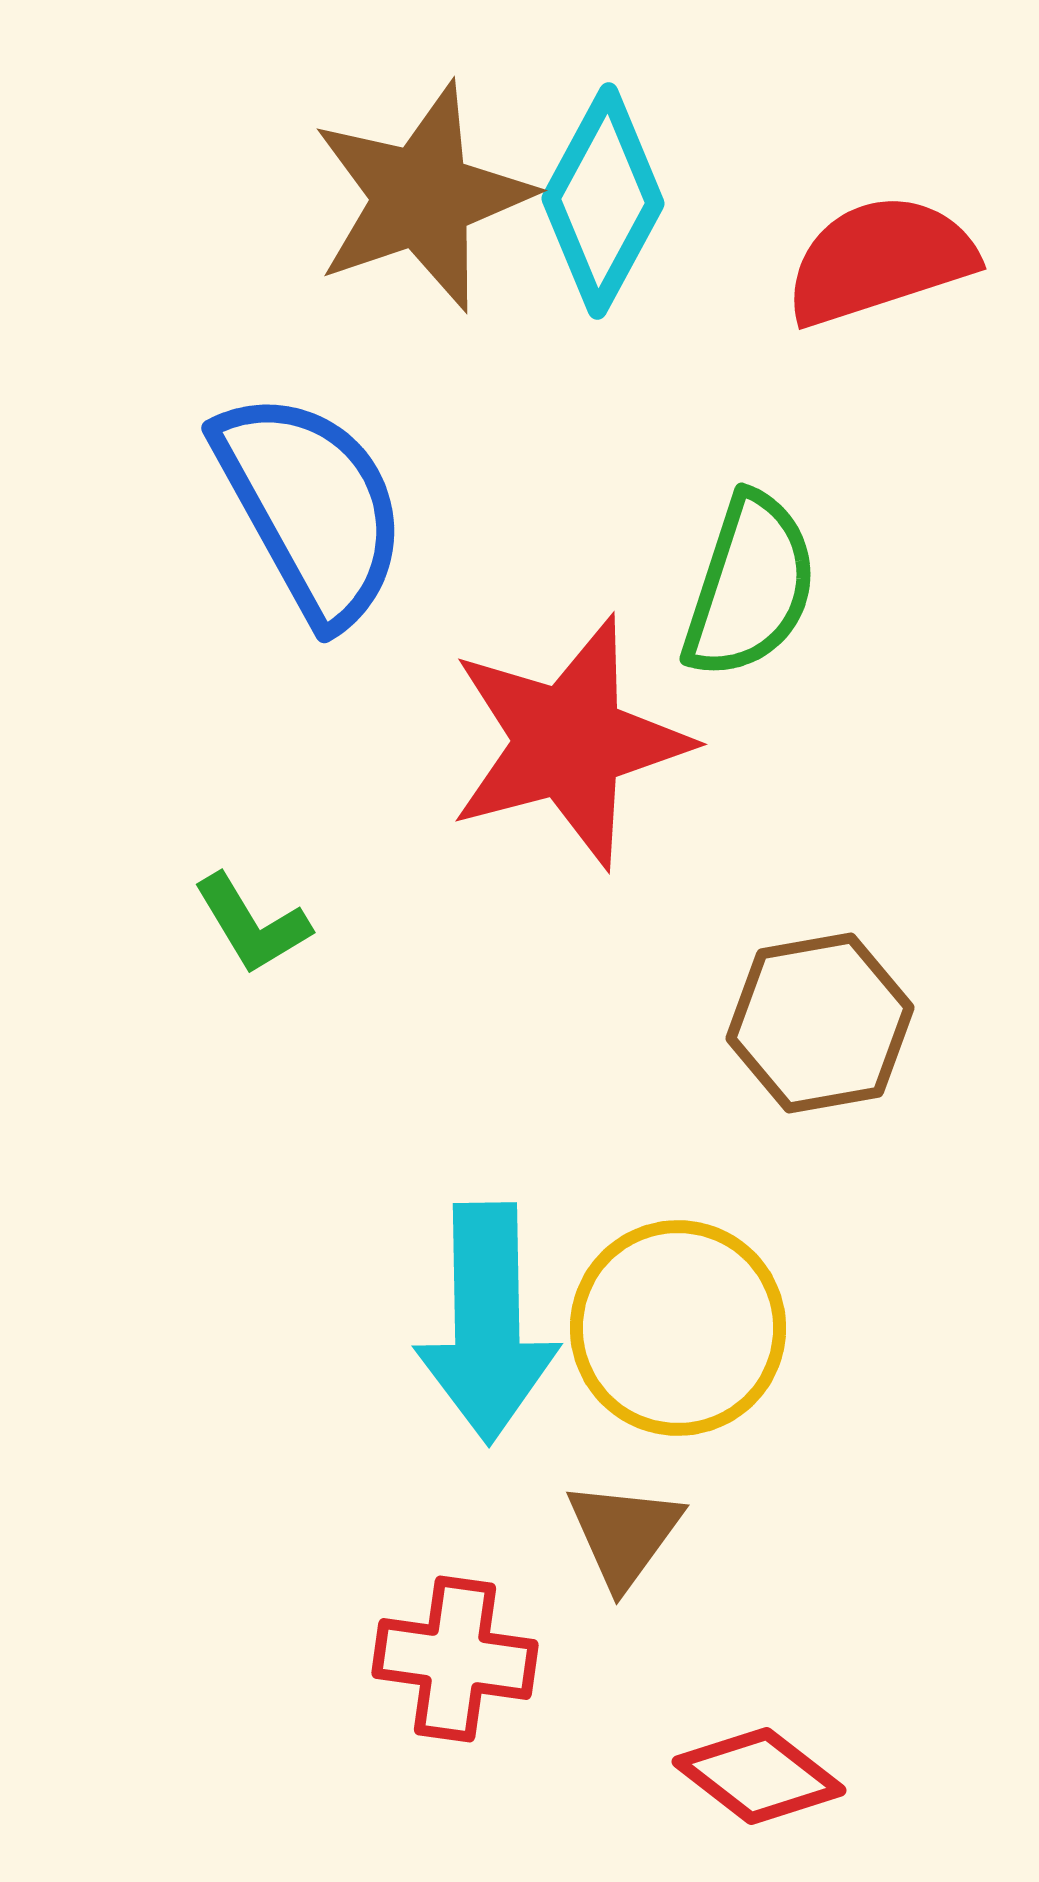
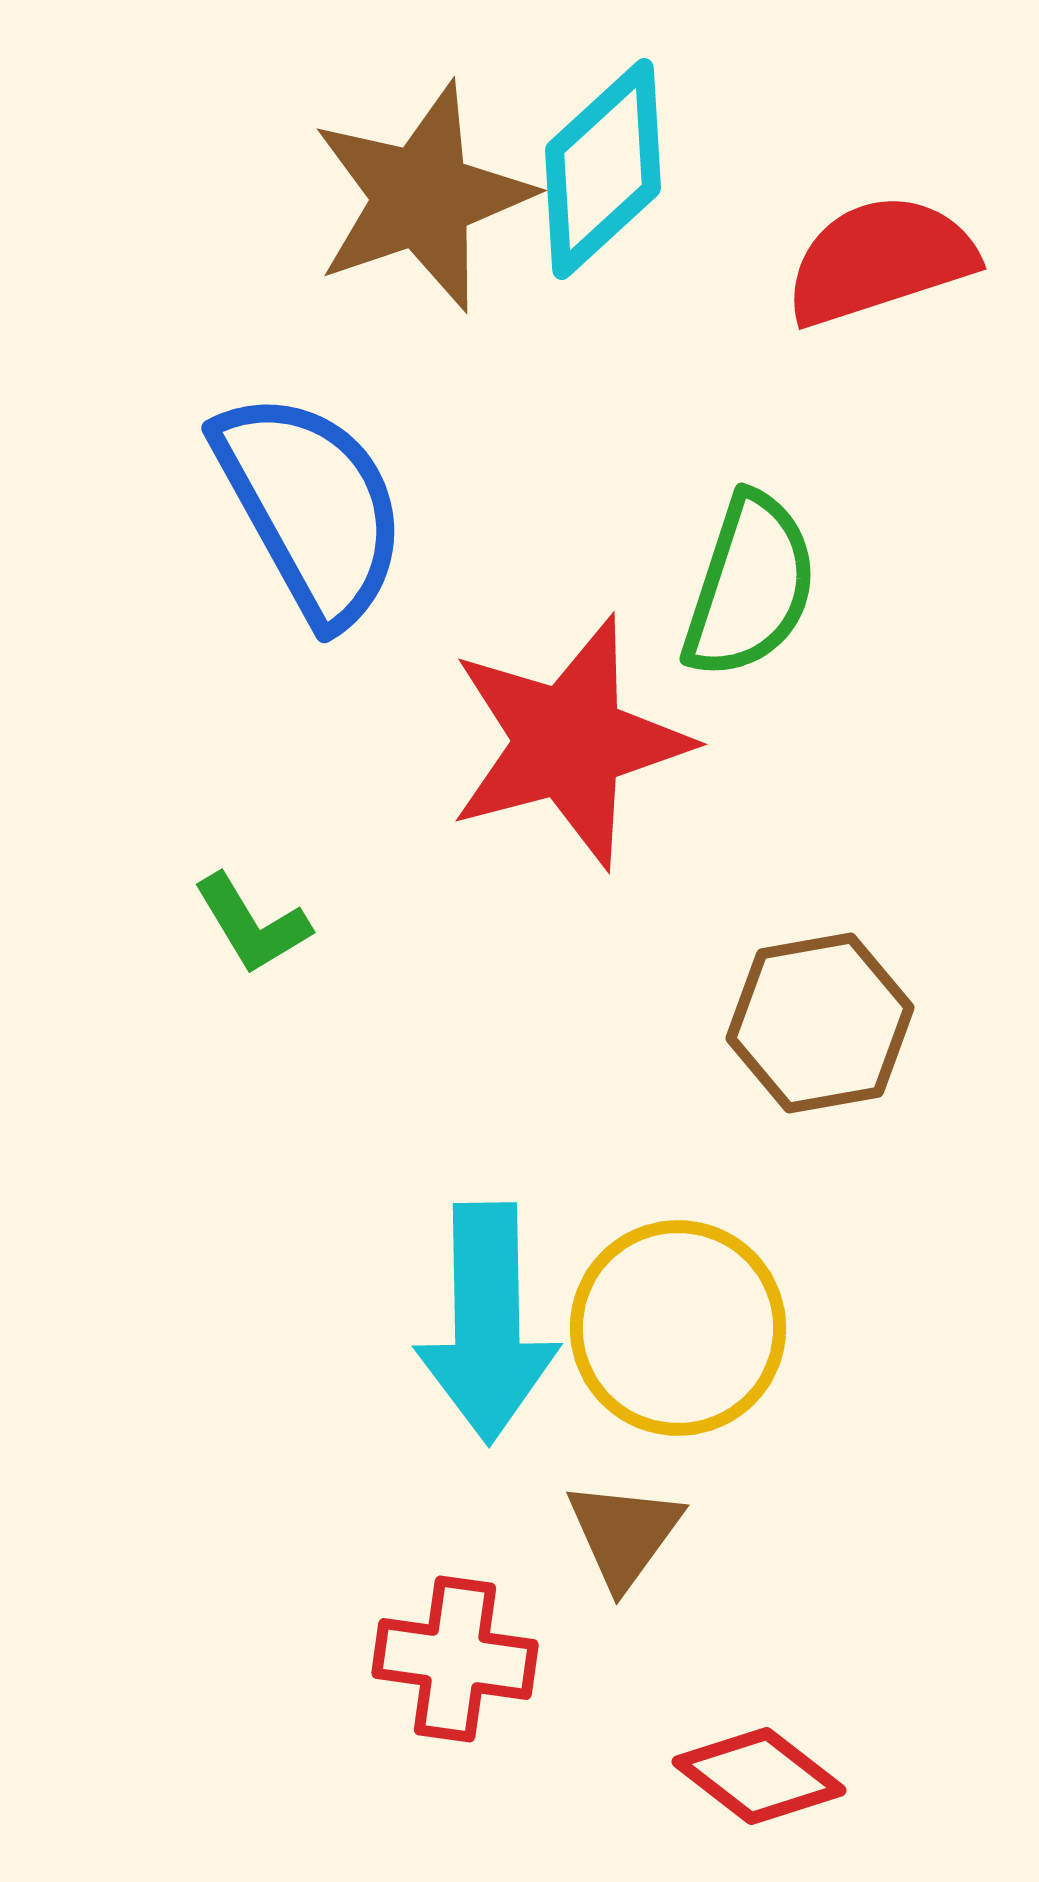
cyan diamond: moved 32 px up; rotated 19 degrees clockwise
